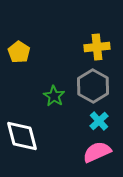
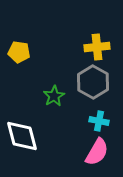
yellow pentagon: rotated 25 degrees counterclockwise
gray hexagon: moved 4 px up
green star: rotated 10 degrees clockwise
cyan cross: rotated 36 degrees counterclockwise
pink semicircle: rotated 144 degrees clockwise
